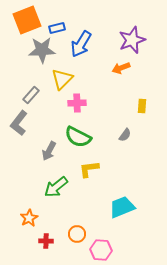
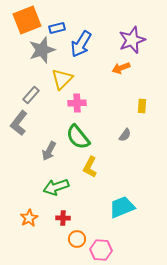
gray star: rotated 16 degrees counterclockwise
green semicircle: rotated 24 degrees clockwise
yellow L-shape: moved 1 px right, 2 px up; rotated 55 degrees counterclockwise
green arrow: rotated 20 degrees clockwise
orange circle: moved 5 px down
red cross: moved 17 px right, 23 px up
